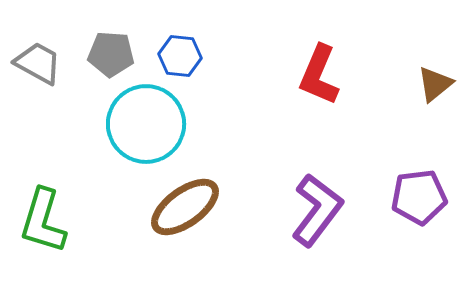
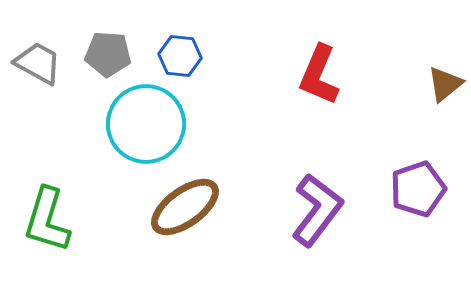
gray pentagon: moved 3 px left
brown triangle: moved 10 px right
purple pentagon: moved 1 px left, 8 px up; rotated 12 degrees counterclockwise
green L-shape: moved 4 px right, 1 px up
